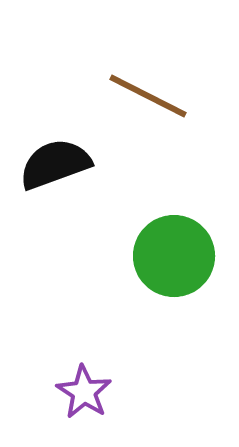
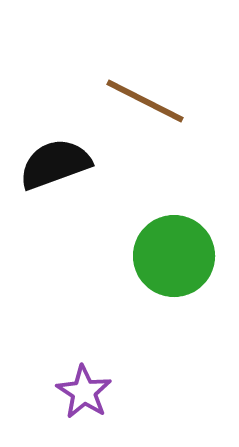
brown line: moved 3 px left, 5 px down
